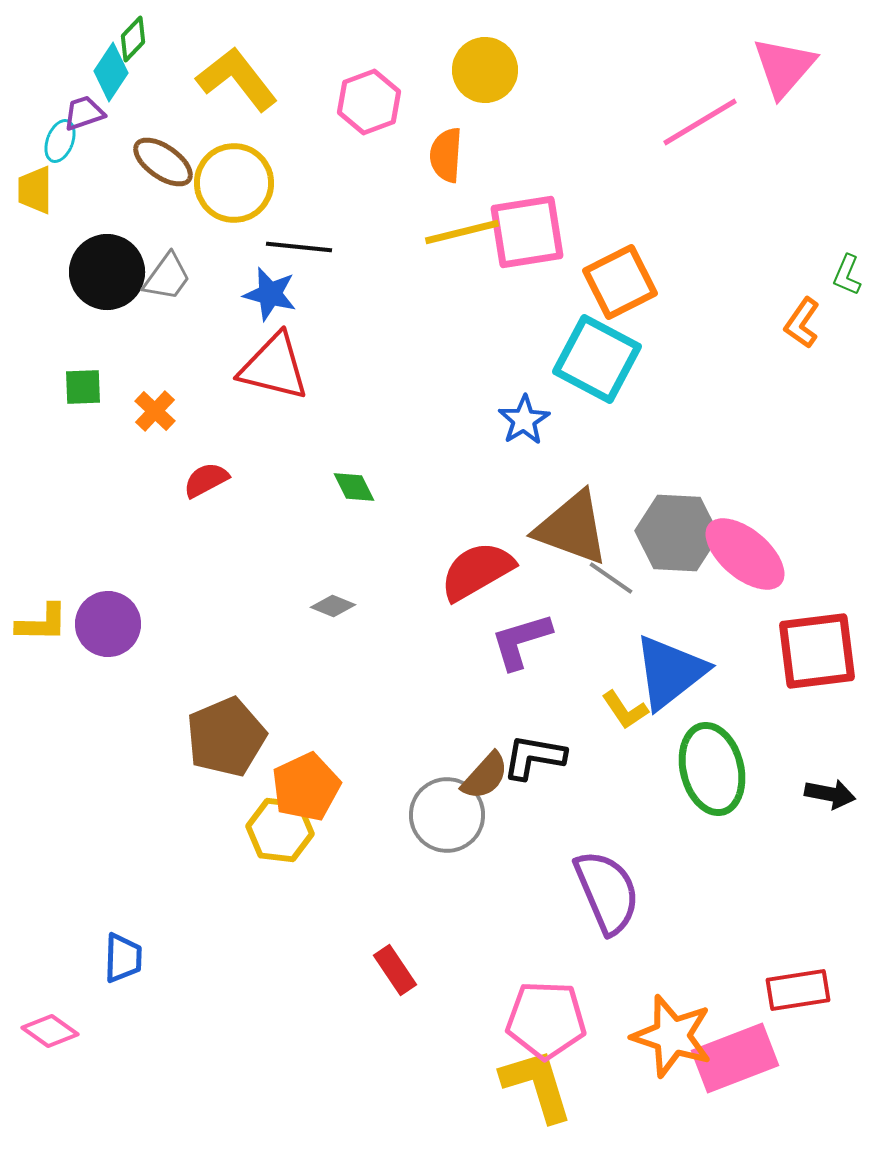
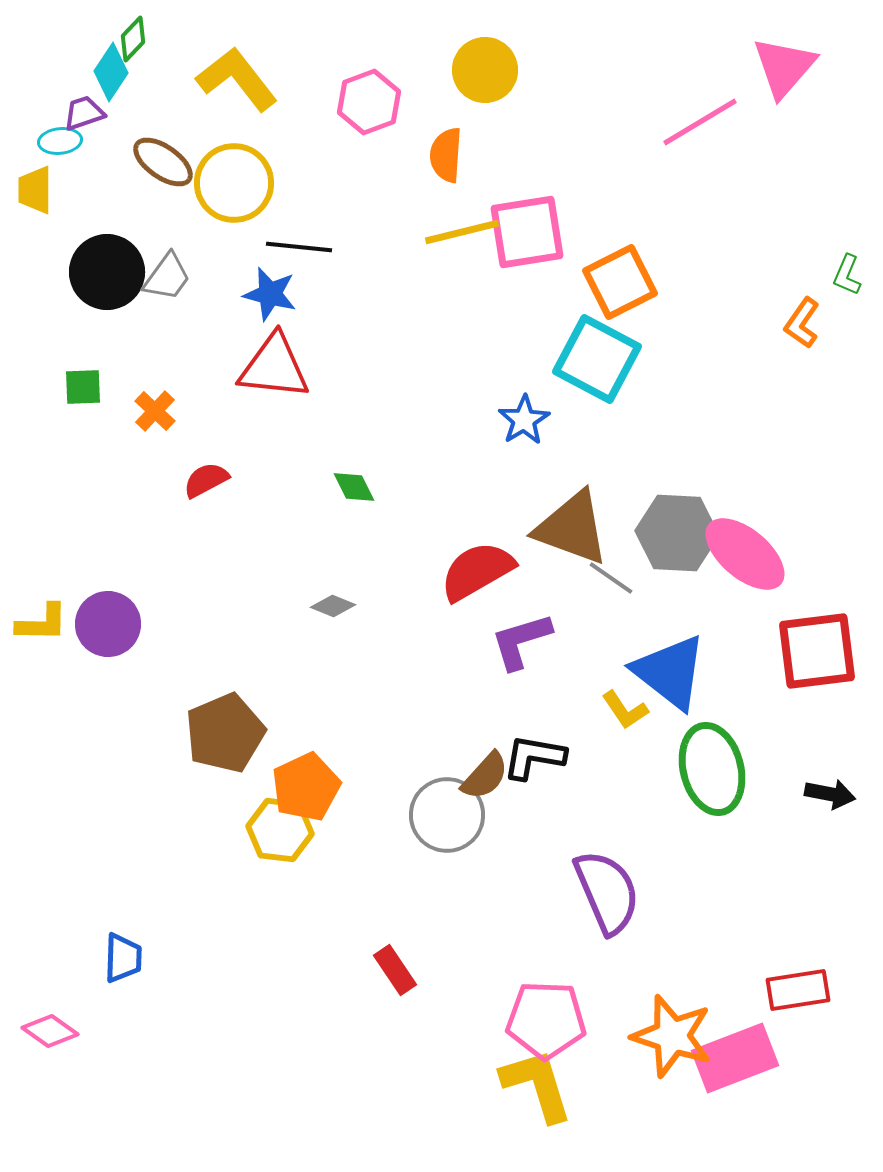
cyan ellipse at (60, 141): rotated 63 degrees clockwise
red triangle at (274, 367): rotated 8 degrees counterclockwise
blue triangle at (670, 672): rotated 44 degrees counterclockwise
brown pentagon at (226, 737): moved 1 px left, 4 px up
